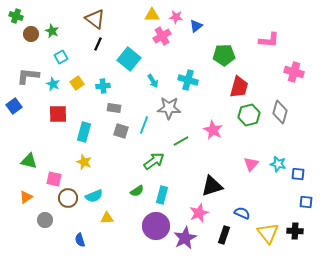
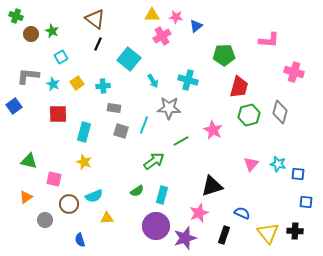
brown circle at (68, 198): moved 1 px right, 6 px down
purple star at (185, 238): rotated 10 degrees clockwise
